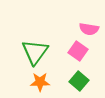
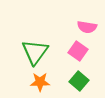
pink semicircle: moved 2 px left, 2 px up
